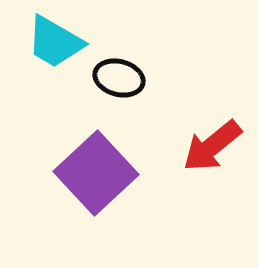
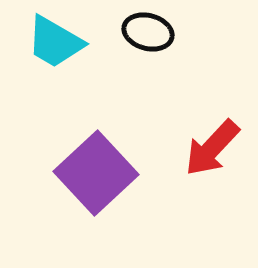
black ellipse: moved 29 px right, 46 px up
red arrow: moved 2 px down; rotated 8 degrees counterclockwise
